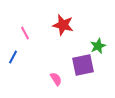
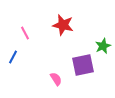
green star: moved 5 px right
